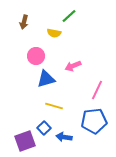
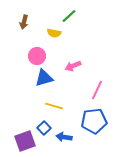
pink circle: moved 1 px right
blue triangle: moved 2 px left, 1 px up
